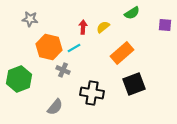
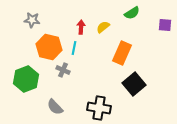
gray star: moved 2 px right, 1 px down
red arrow: moved 2 px left
cyan line: rotated 48 degrees counterclockwise
orange rectangle: rotated 25 degrees counterclockwise
green hexagon: moved 7 px right
black square: rotated 20 degrees counterclockwise
black cross: moved 7 px right, 15 px down
gray semicircle: rotated 96 degrees clockwise
